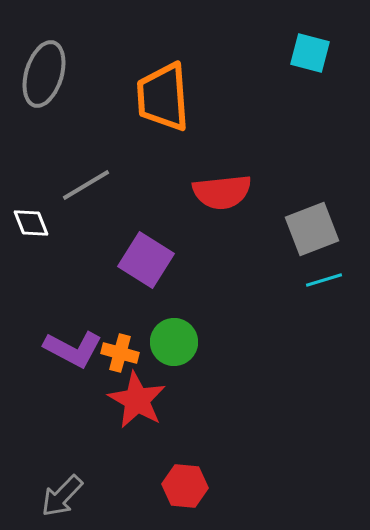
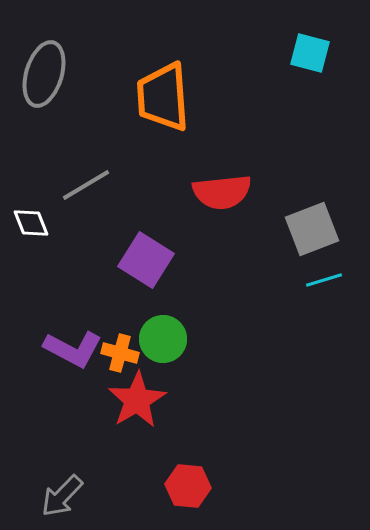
green circle: moved 11 px left, 3 px up
red star: rotated 12 degrees clockwise
red hexagon: moved 3 px right
